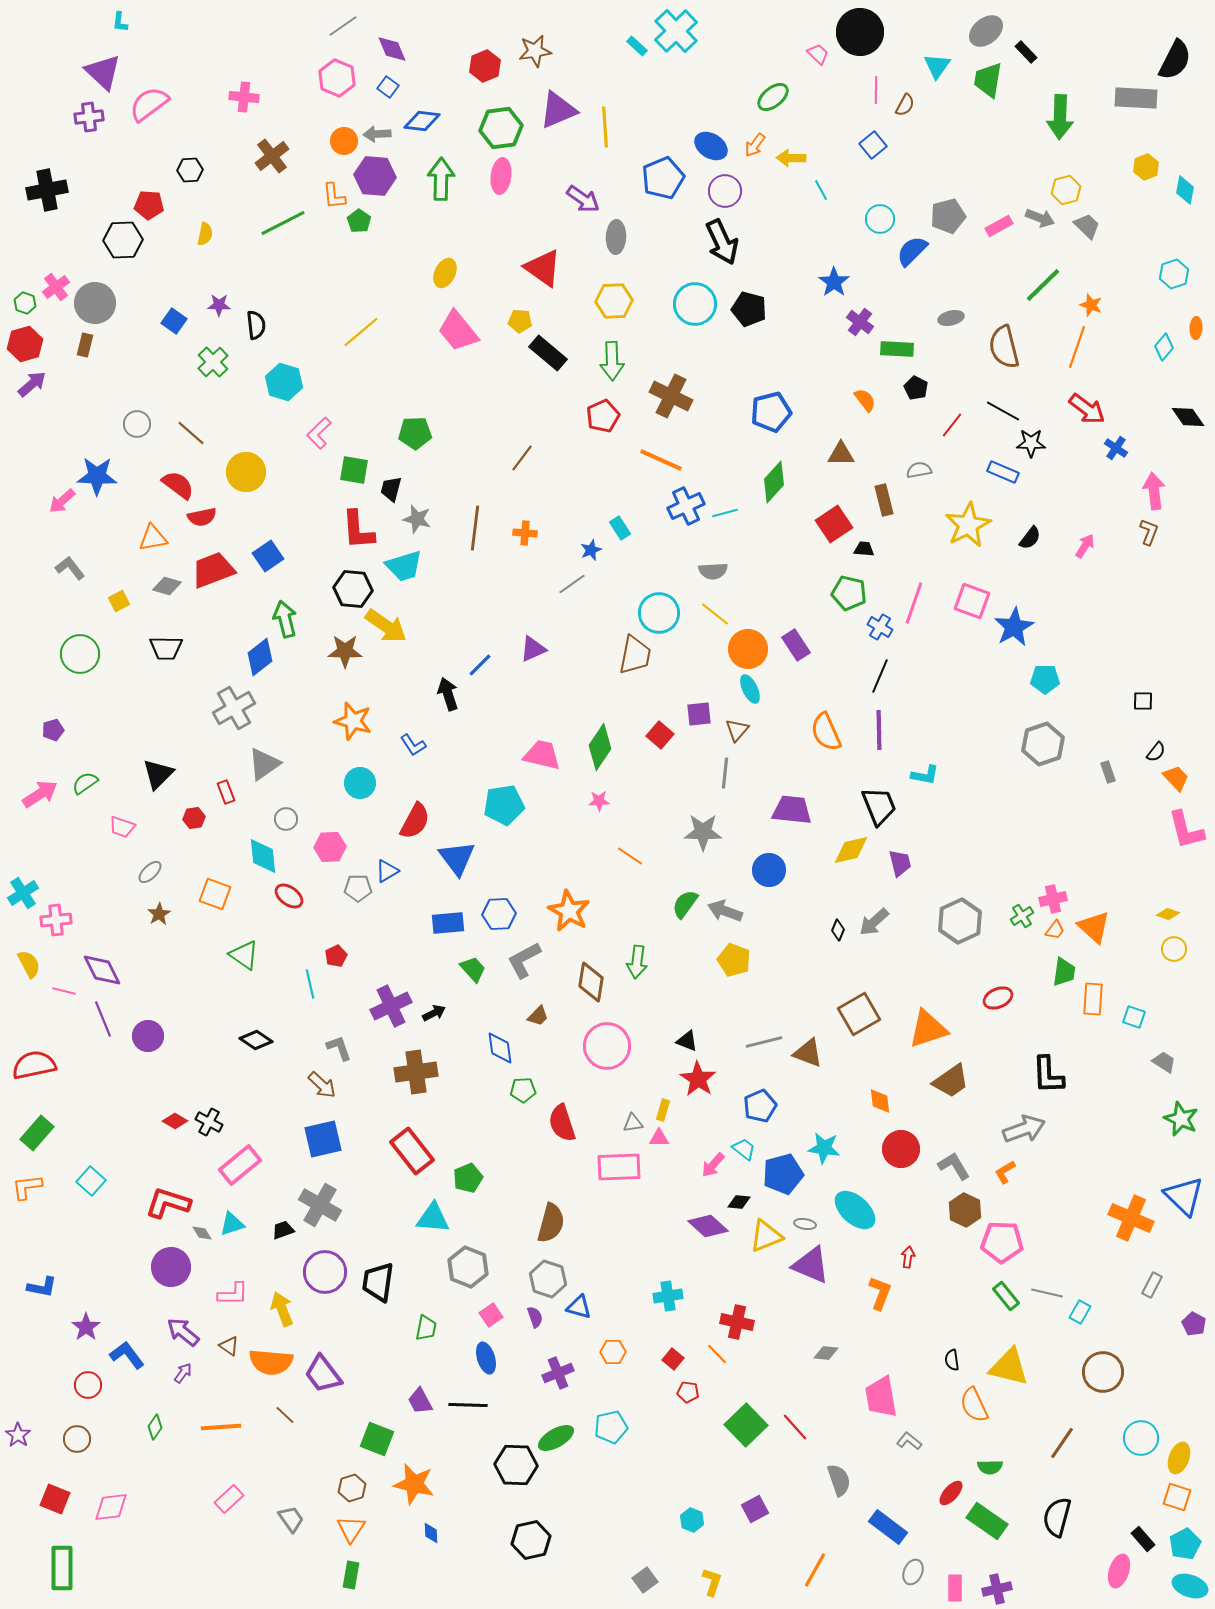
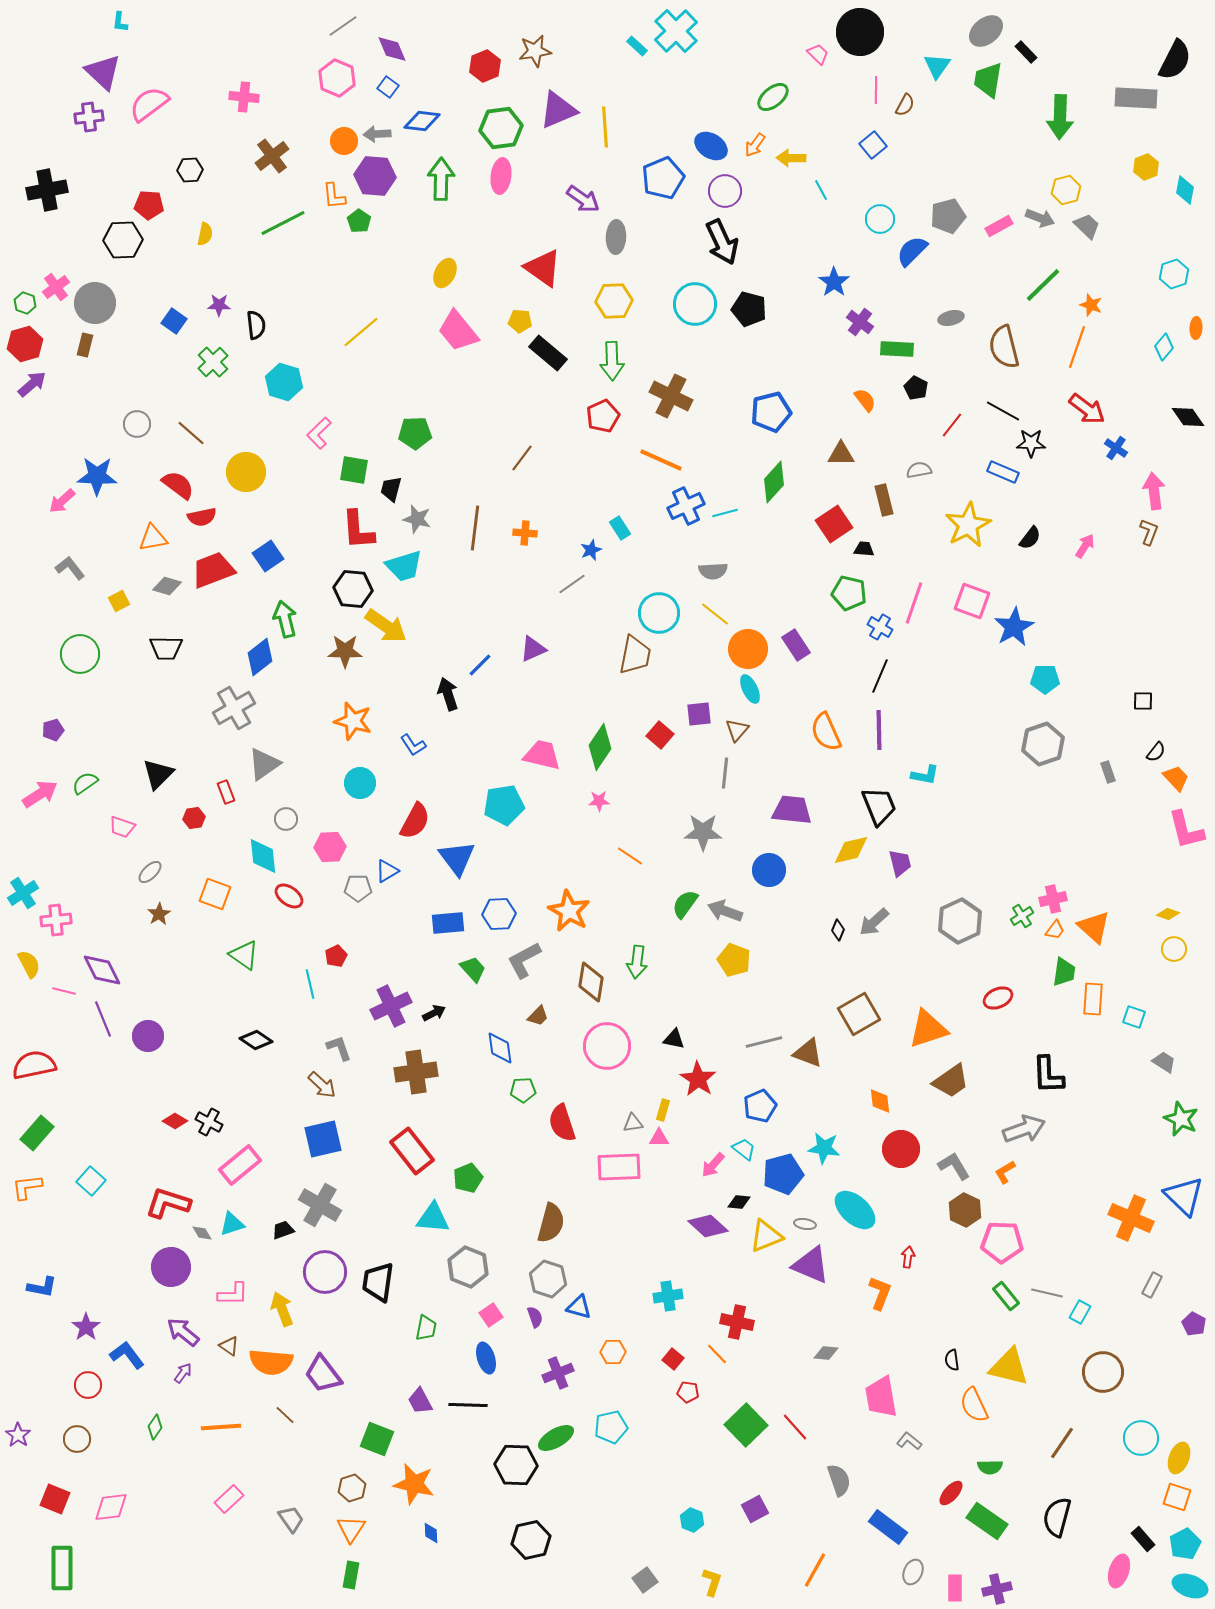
black triangle at (687, 1041): moved 13 px left, 2 px up; rotated 10 degrees counterclockwise
